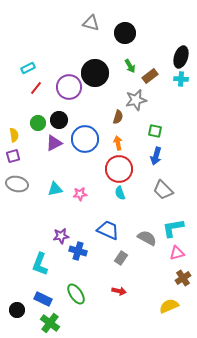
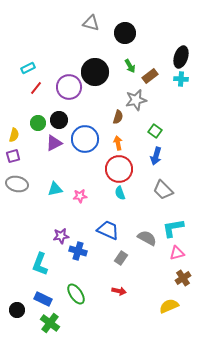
black circle at (95, 73): moved 1 px up
green square at (155, 131): rotated 24 degrees clockwise
yellow semicircle at (14, 135): rotated 24 degrees clockwise
pink star at (80, 194): moved 2 px down
